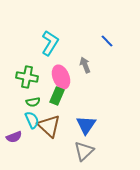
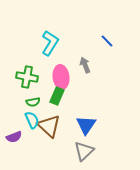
pink ellipse: rotated 15 degrees clockwise
